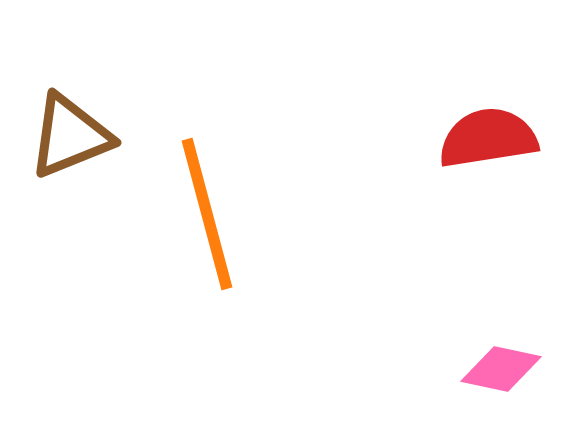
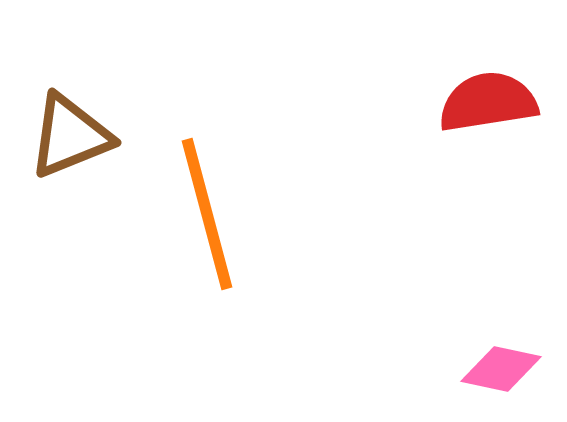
red semicircle: moved 36 px up
